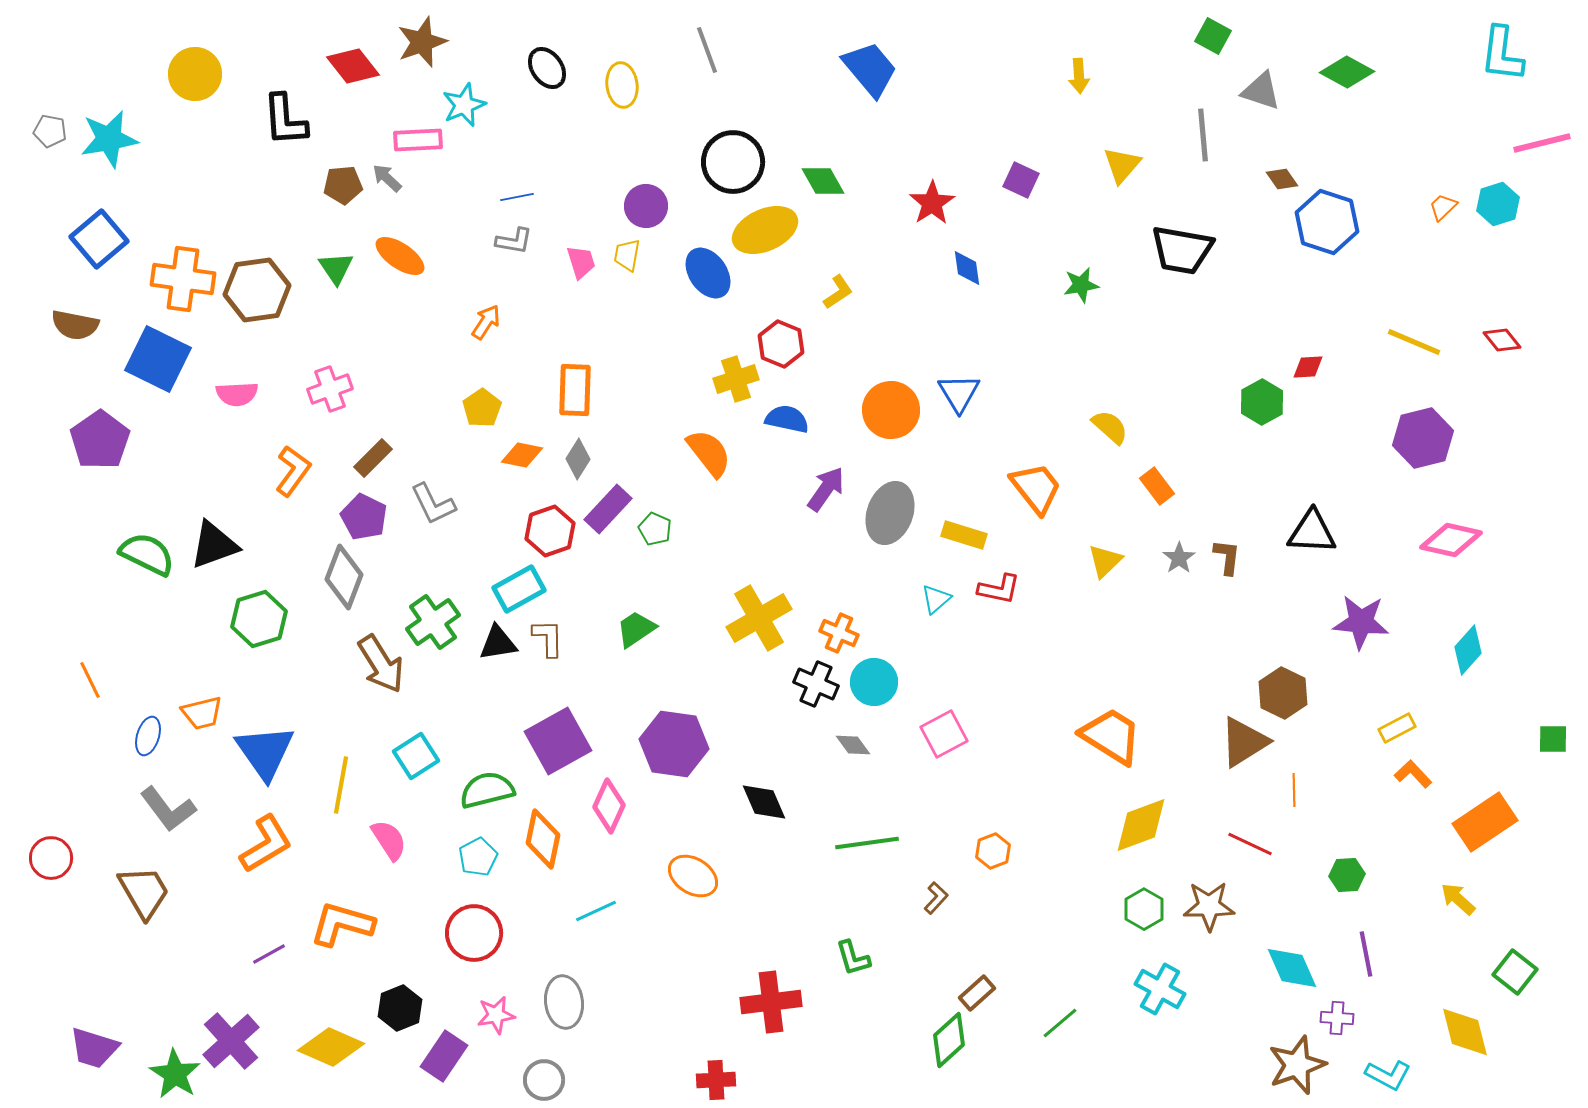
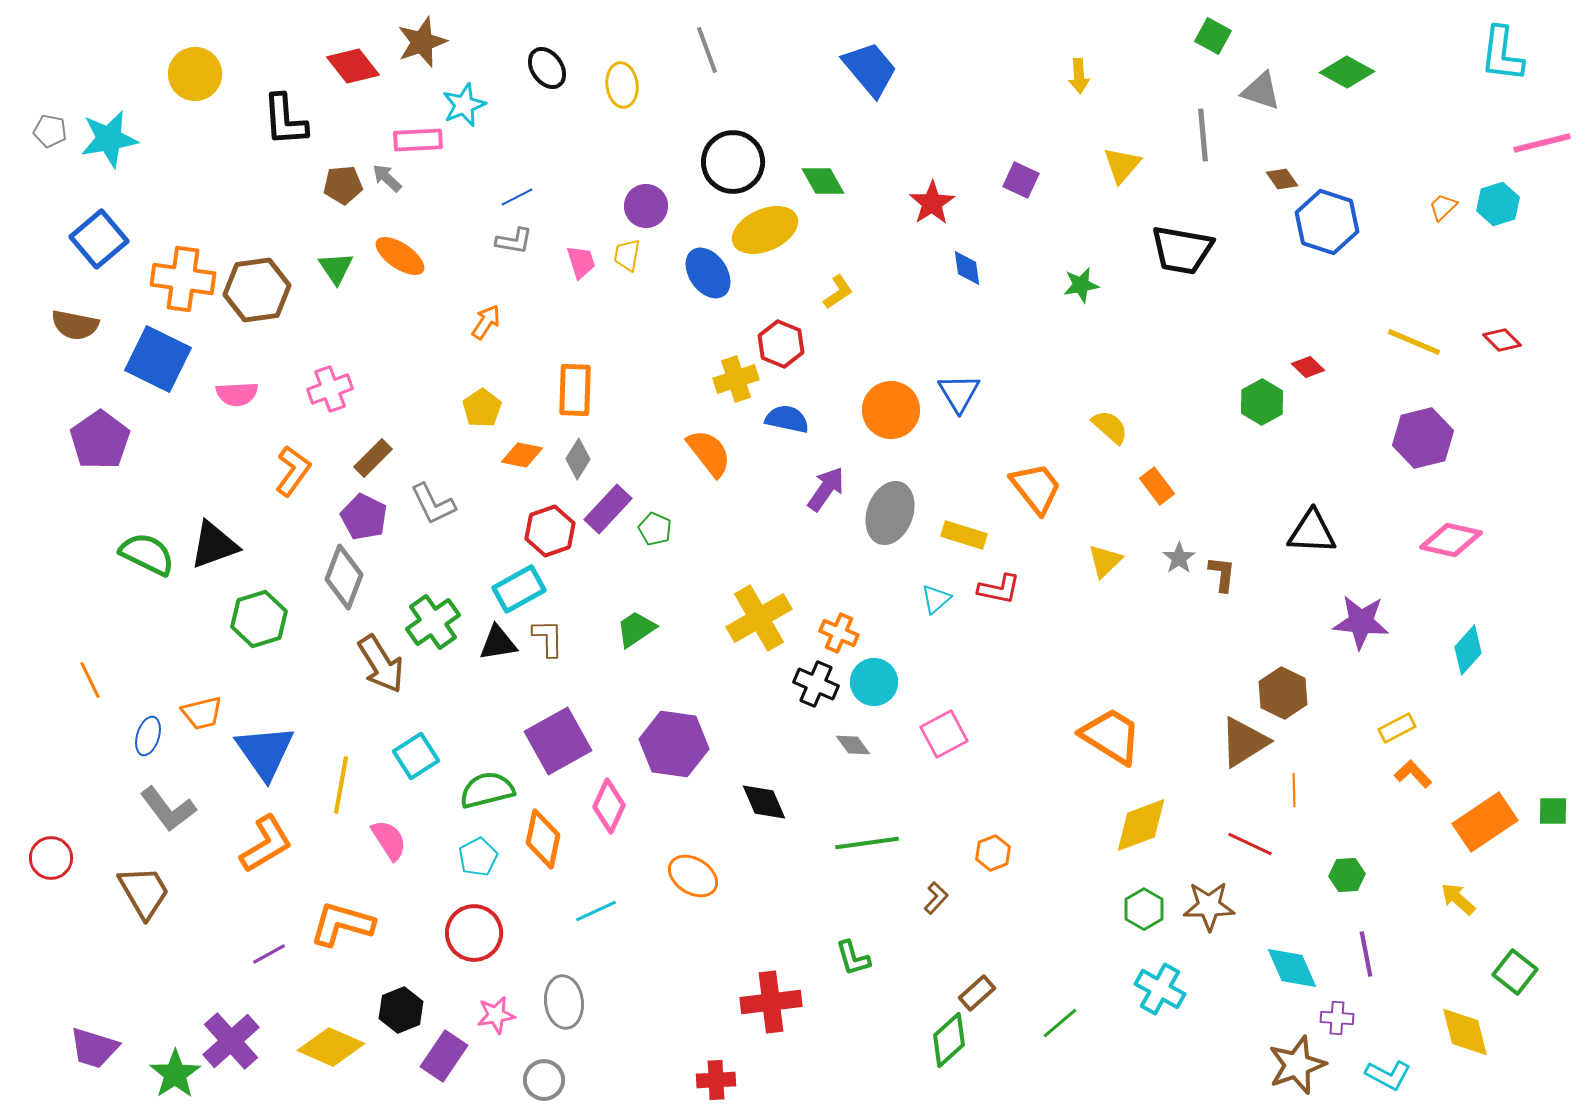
blue line at (517, 197): rotated 16 degrees counterclockwise
red diamond at (1502, 340): rotated 6 degrees counterclockwise
red diamond at (1308, 367): rotated 48 degrees clockwise
brown L-shape at (1227, 557): moved 5 px left, 17 px down
green square at (1553, 739): moved 72 px down
orange hexagon at (993, 851): moved 2 px down
black hexagon at (400, 1008): moved 1 px right, 2 px down
green star at (175, 1074): rotated 6 degrees clockwise
